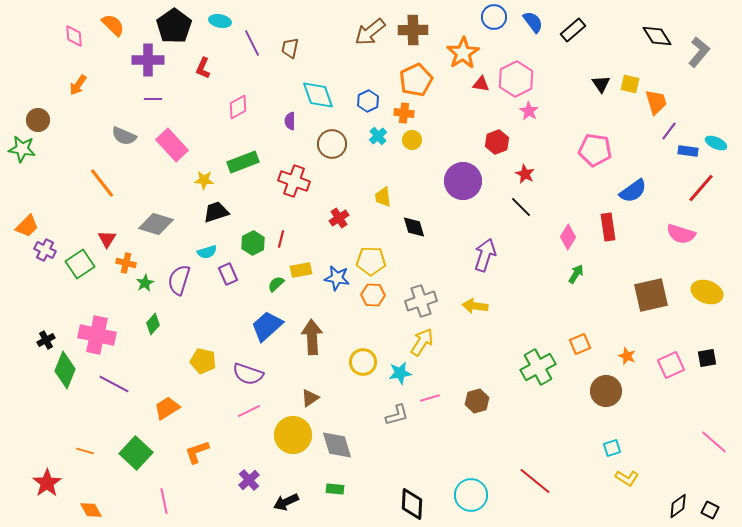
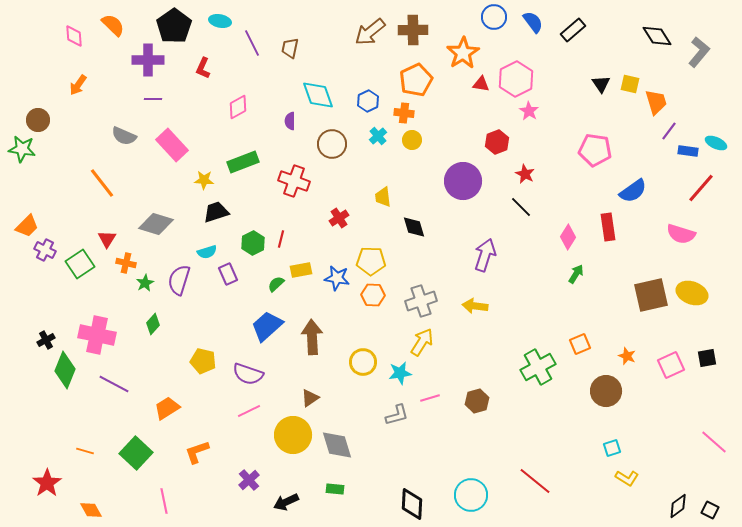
yellow ellipse at (707, 292): moved 15 px left, 1 px down
